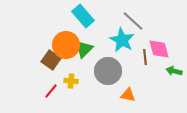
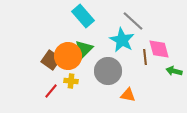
orange circle: moved 2 px right, 11 px down
